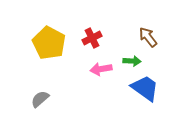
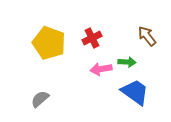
brown arrow: moved 1 px left, 1 px up
yellow pentagon: rotated 8 degrees counterclockwise
green arrow: moved 5 px left, 1 px down
blue trapezoid: moved 10 px left, 4 px down
